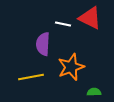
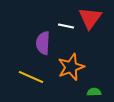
red triangle: rotated 40 degrees clockwise
white line: moved 3 px right, 2 px down
purple semicircle: moved 1 px up
yellow line: rotated 35 degrees clockwise
